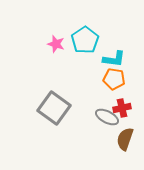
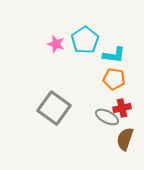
cyan L-shape: moved 4 px up
